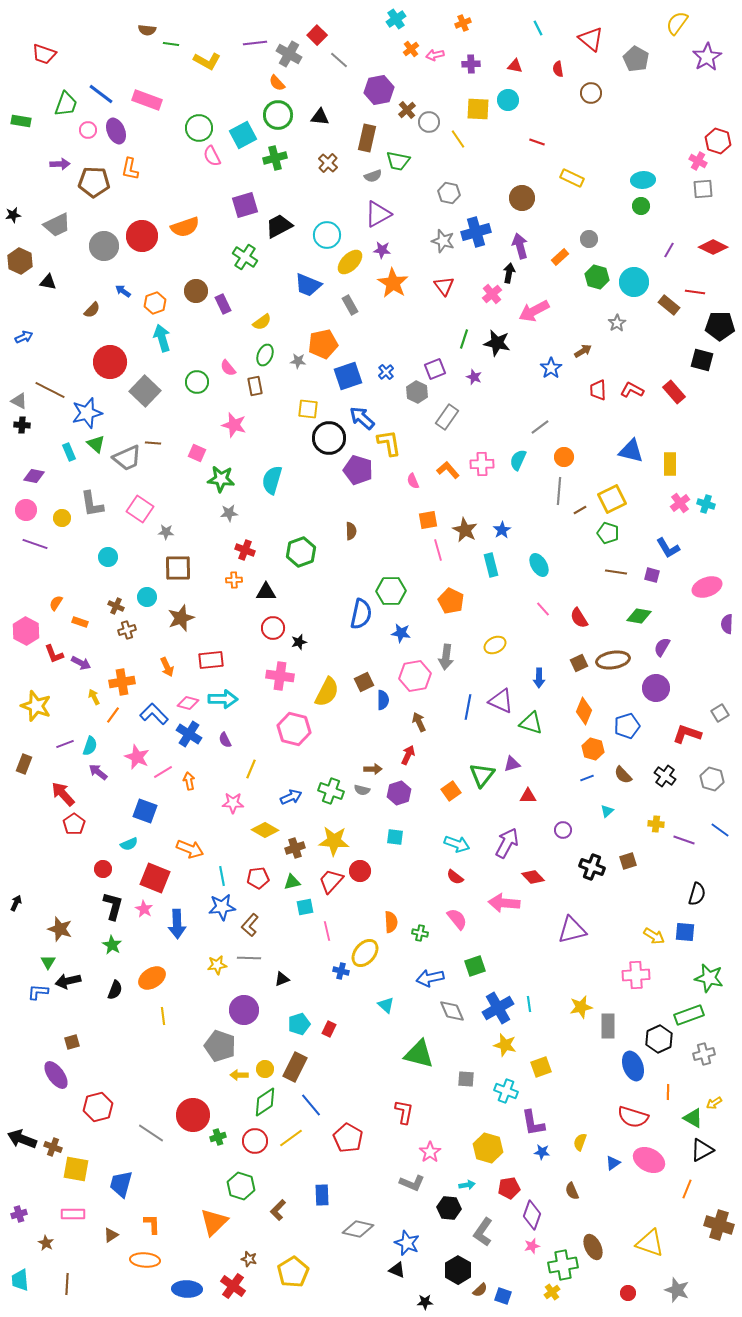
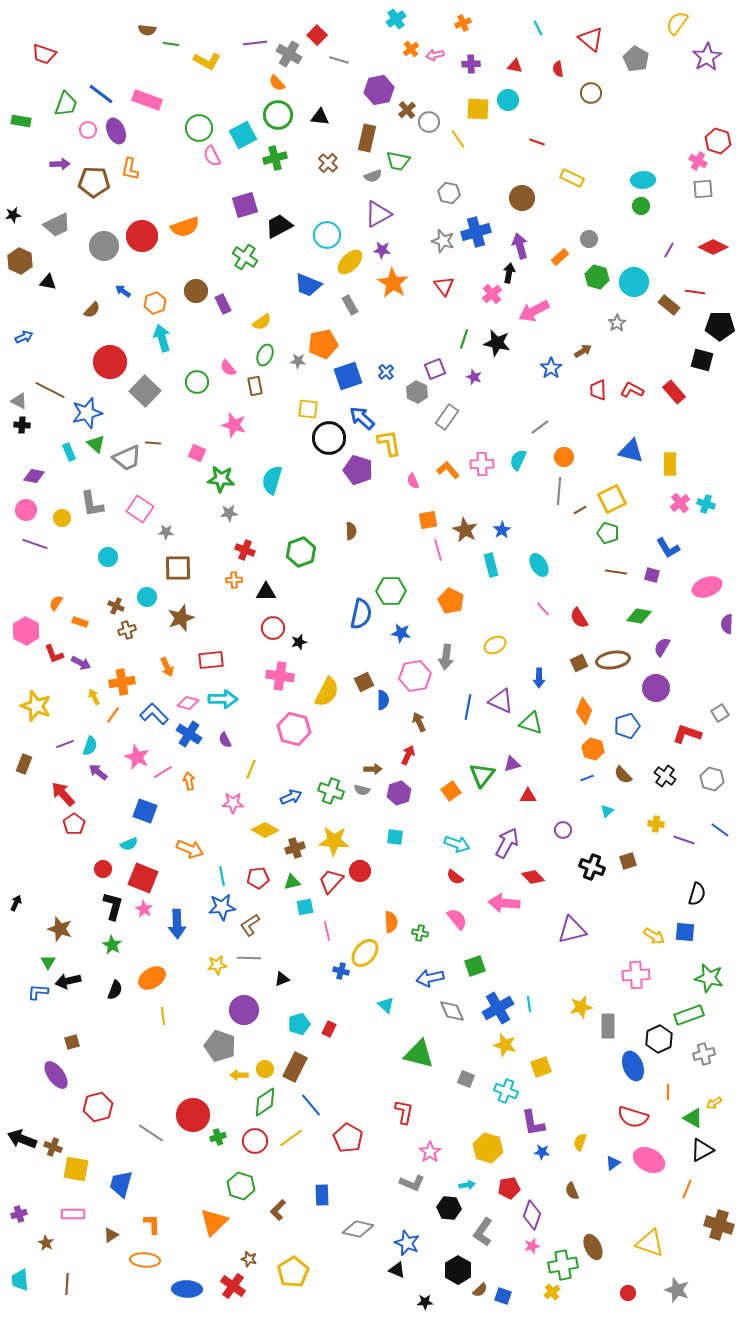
gray line at (339, 60): rotated 24 degrees counterclockwise
red square at (155, 878): moved 12 px left
brown L-shape at (250, 925): rotated 15 degrees clockwise
gray square at (466, 1079): rotated 18 degrees clockwise
